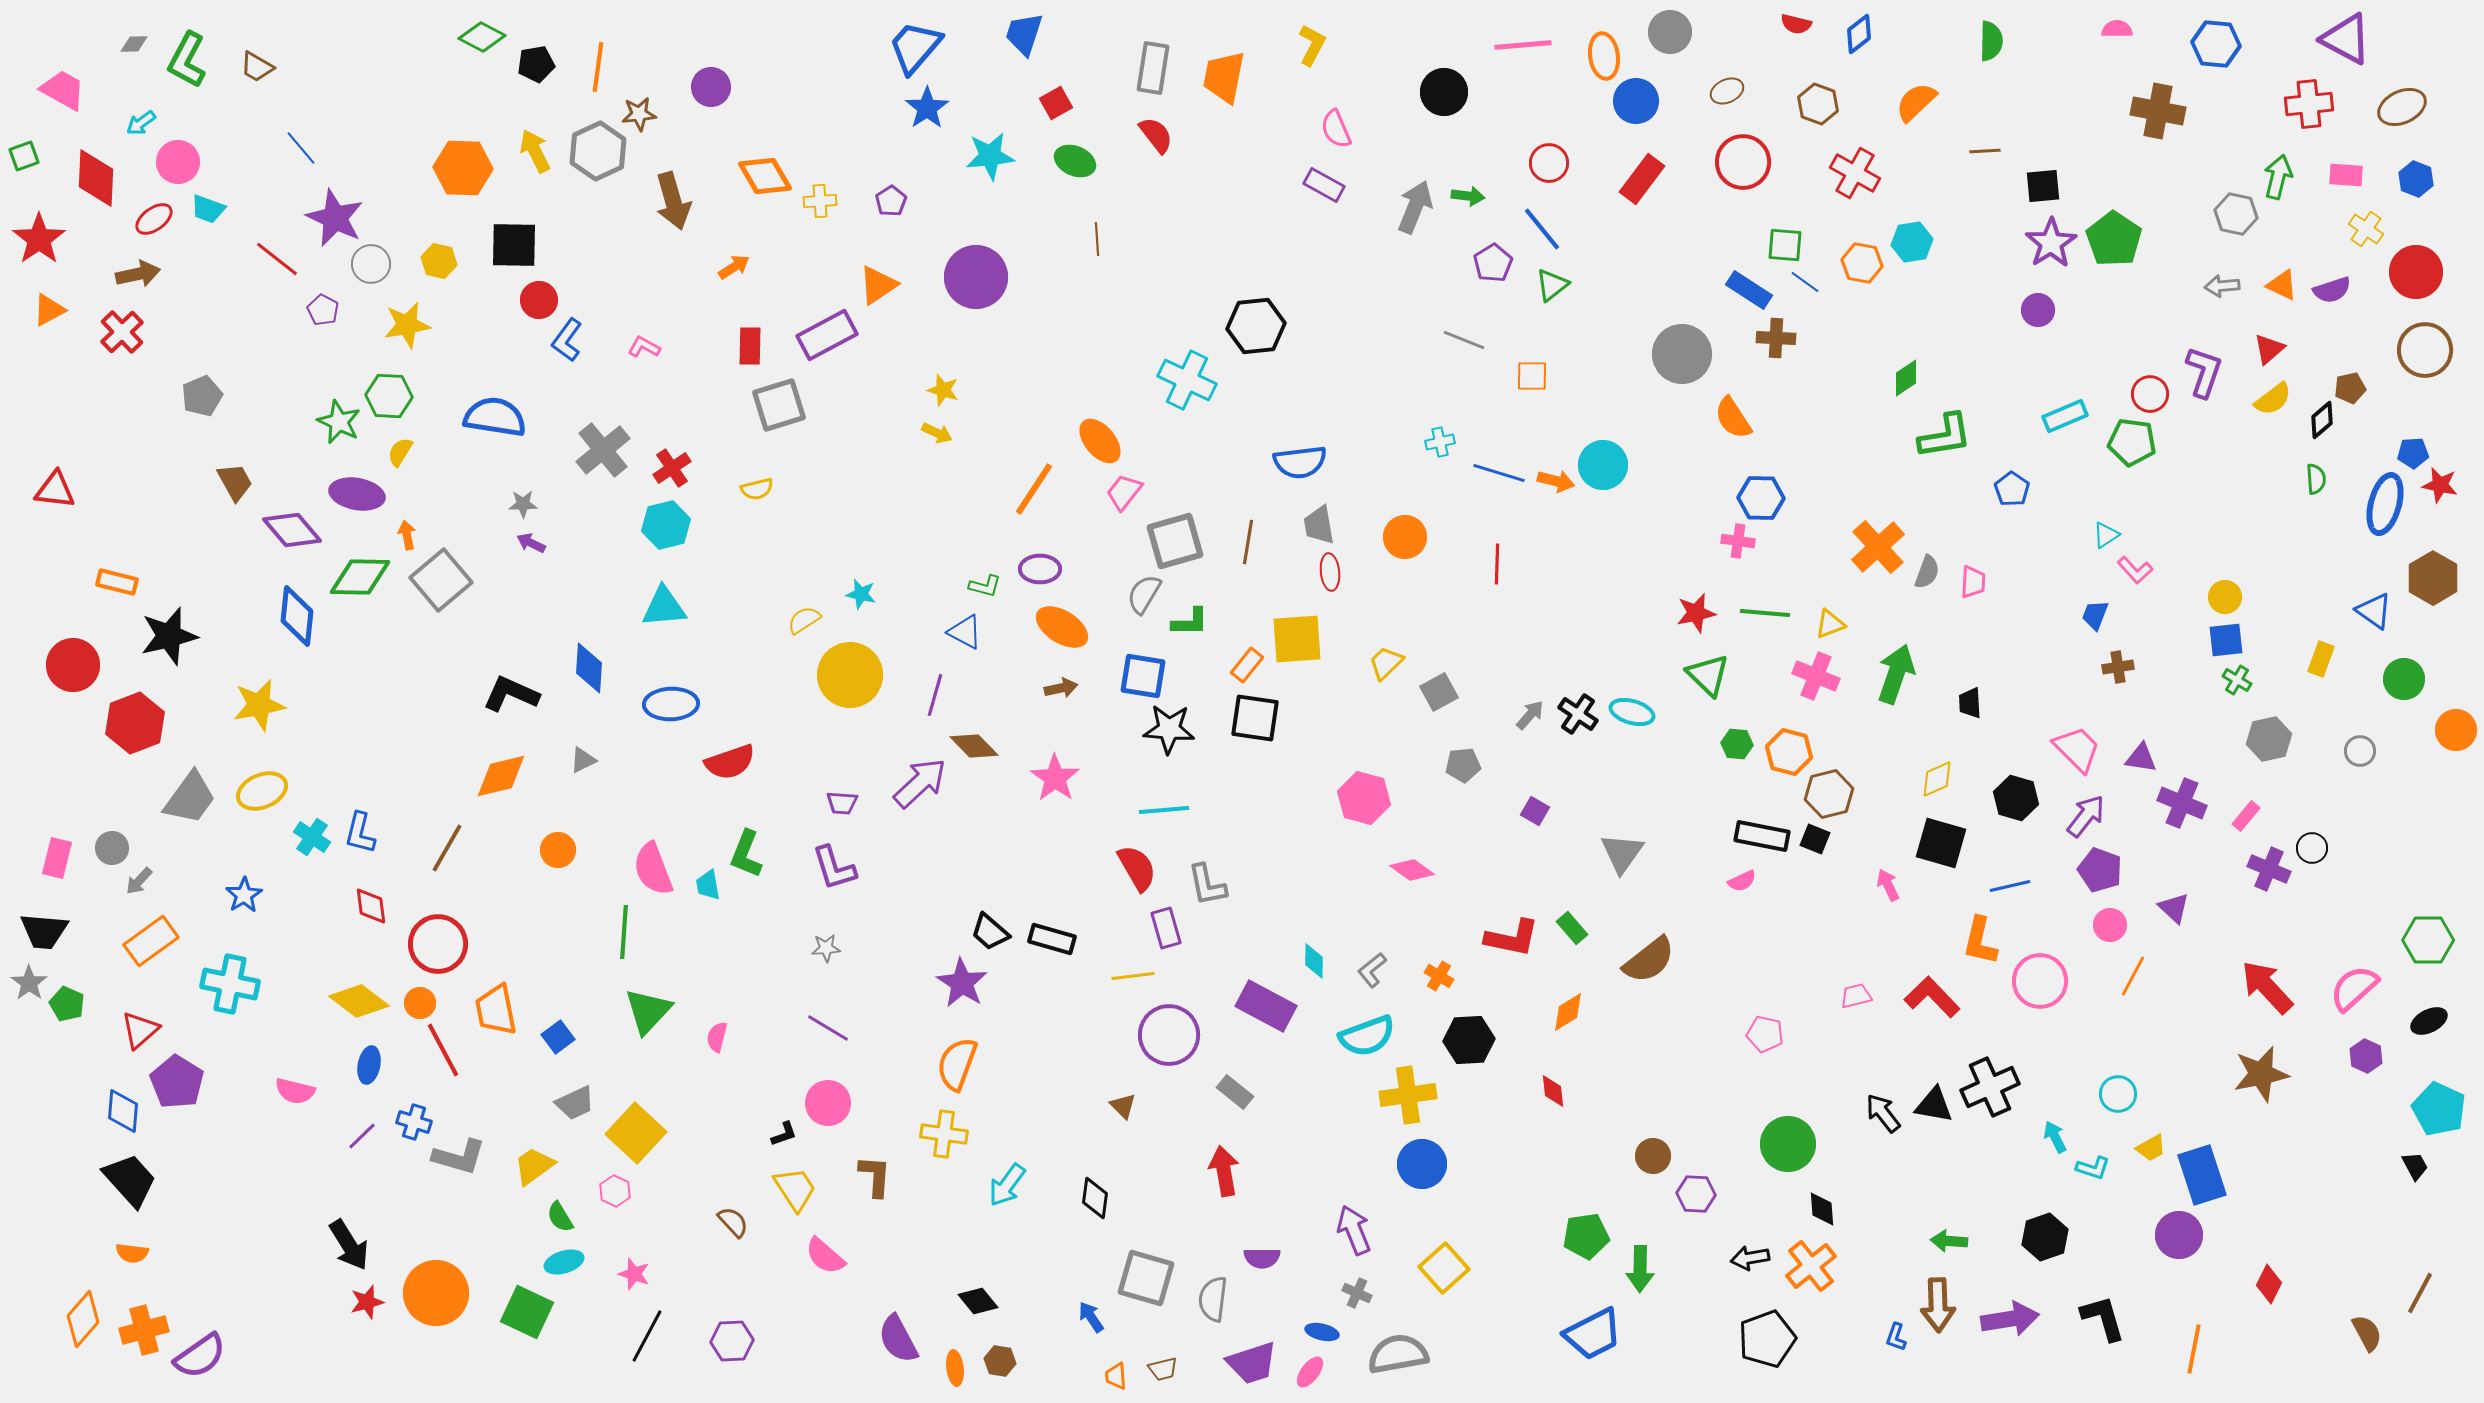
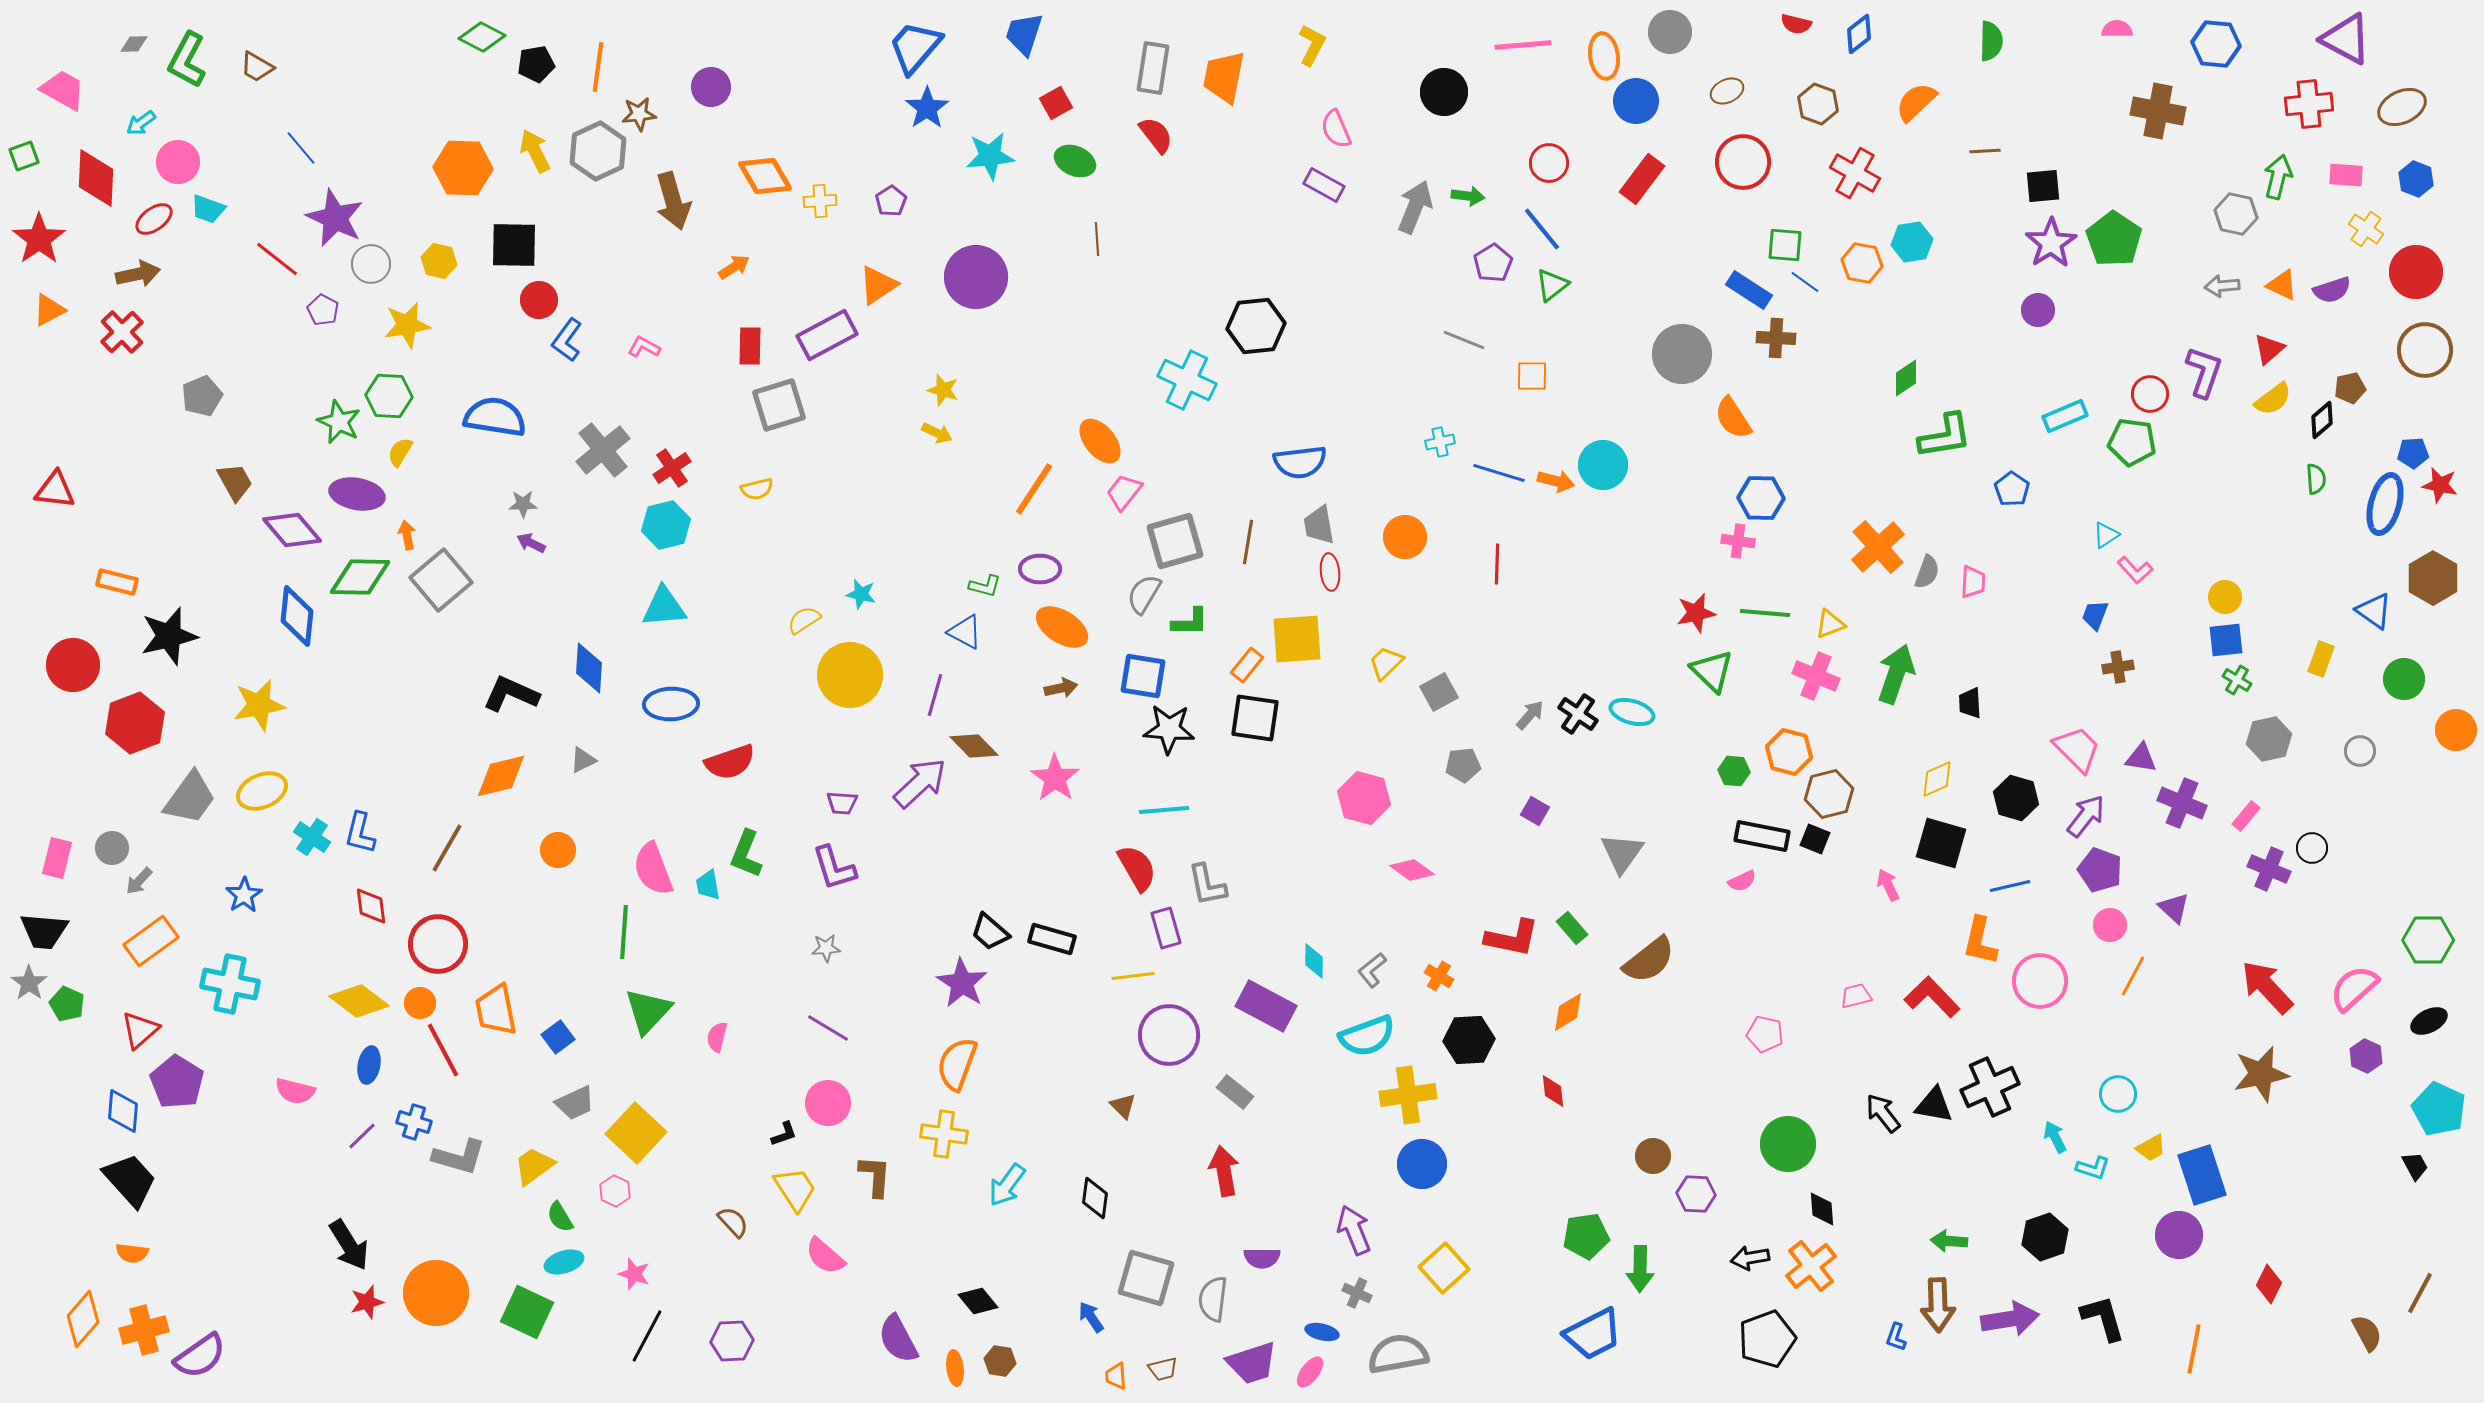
green triangle at (1708, 675): moved 4 px right, 4 px up
green hexagon at (1737, 744): moved 3 px left, 27 px down
